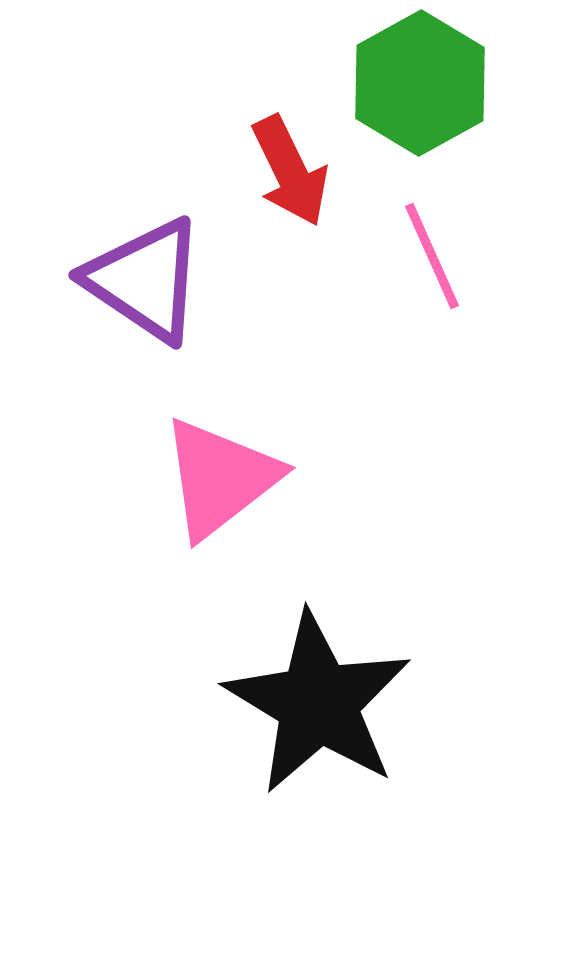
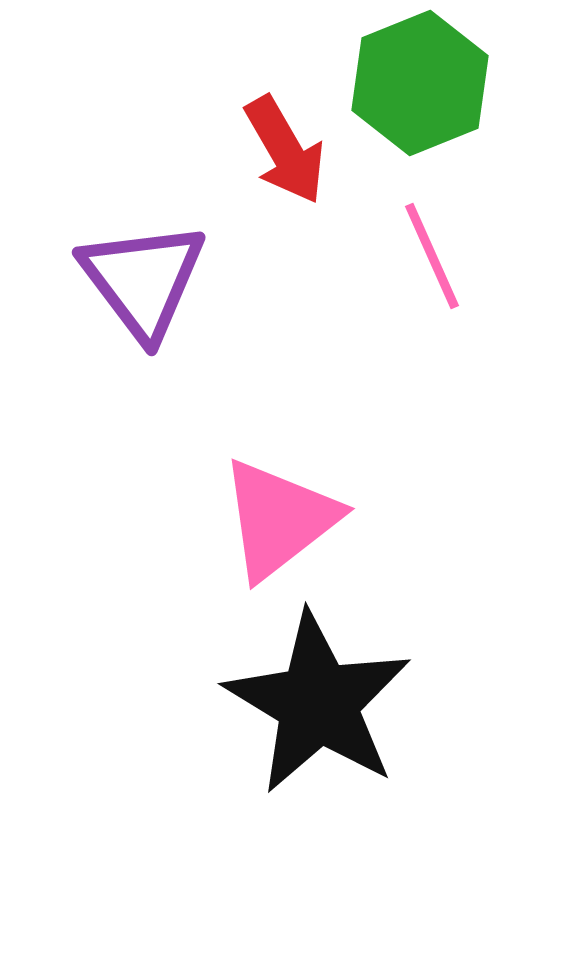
green hexagon: rotated 7 degrees clockwise
red arrow: moved 5 px left, 21 px up; rotated 4 degrees counterclockwise
purple triangle: moved 2 px left; rotated 19 degrees clockwise
pink triangle: moved 59 px right, 41 px down
